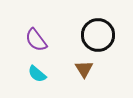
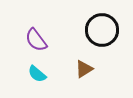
black circle: moved 4 px right, 5 px up
brown triangle: rotated 30 degrees clockwise
